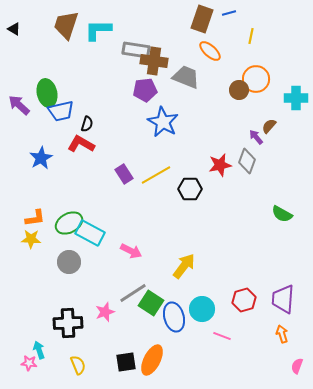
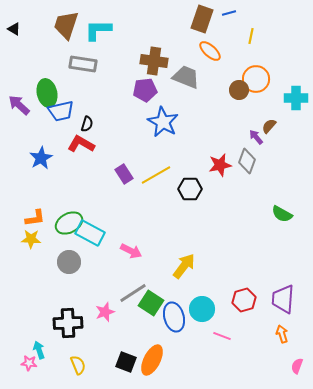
gray rectangle at (136, 50): moved 53 px left, 14 px down
black square at (126, 362): rotated 30 degrees clockwise
